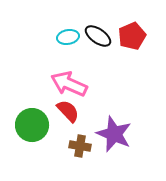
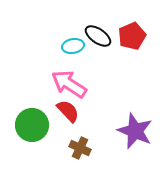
cyan ellipse: moved 5 px right, 9 px down
pink arrow: rotated 9 degrees clockwise
purple star: moved 21 px right, 3 px up
brown cross: moved 2 px down; rotated 15 degrees clockwise
